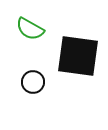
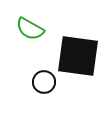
black circle: moved 11 px right
